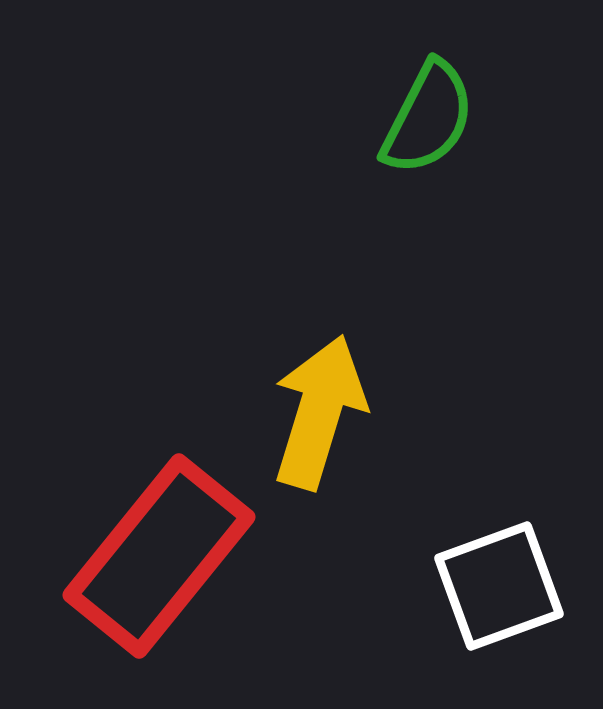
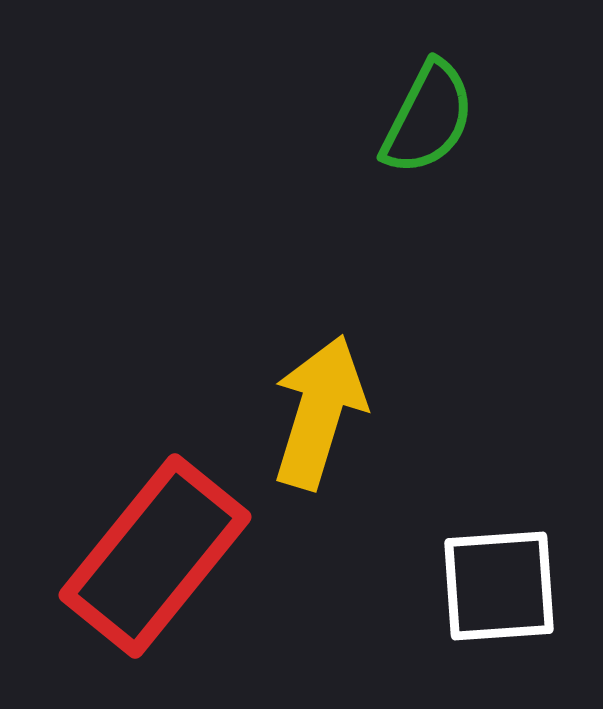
red rectangle: moved 4 px left
white square: rotated 16 degrees clockwise
